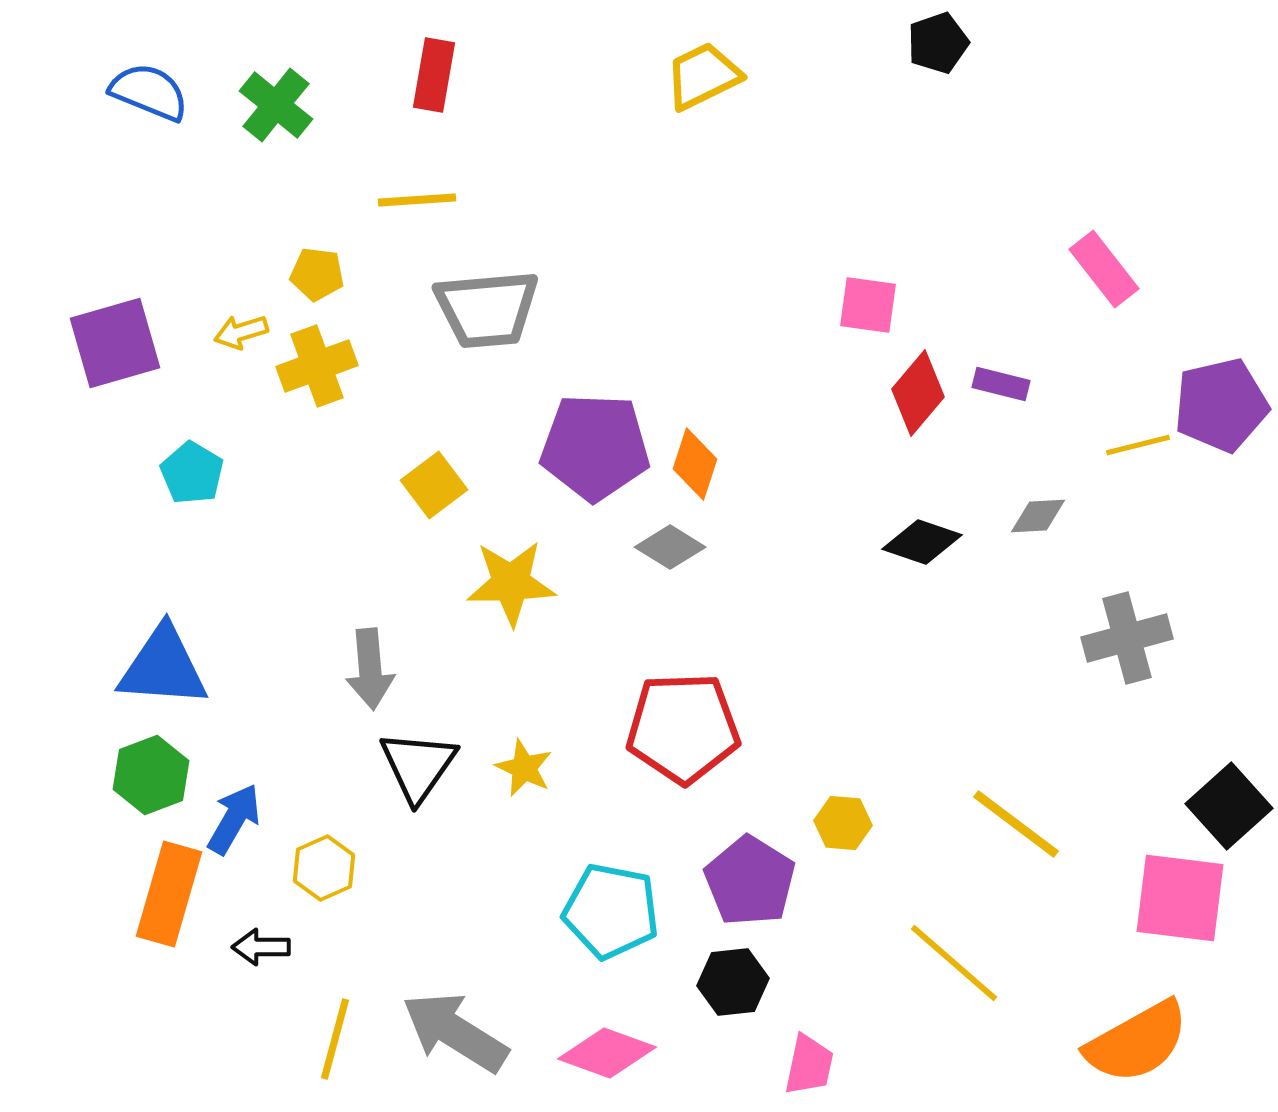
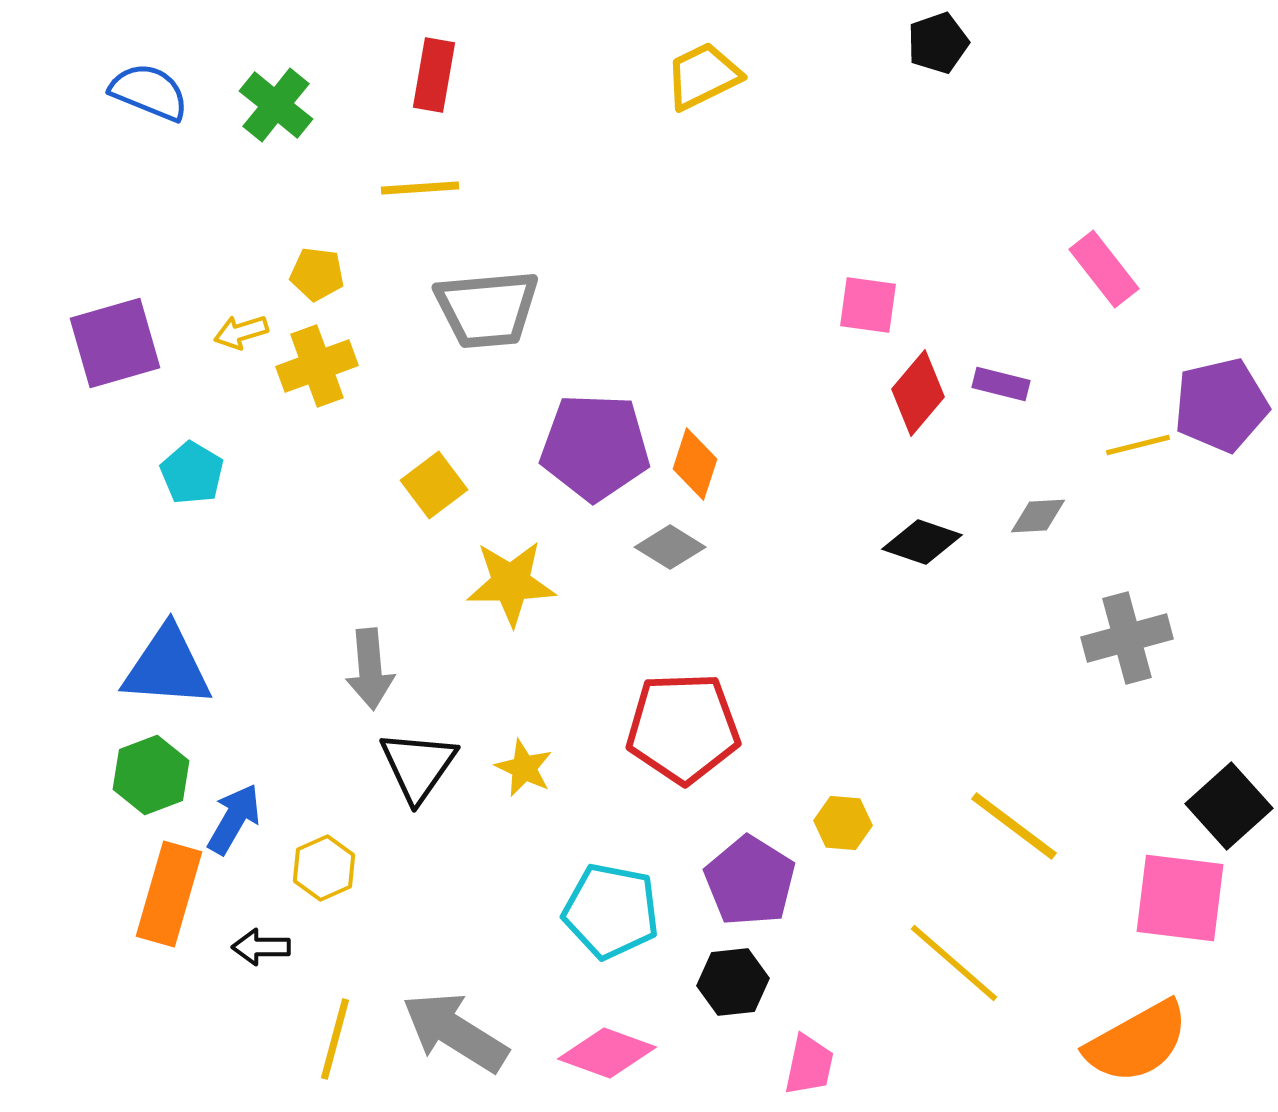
yellow line at (417, 200): moved 3 px right, 12 px up
blue triangle at (163, 667): moved 4 px right
yellow line at (1016, 824): moved 2 px left, 2 px down
